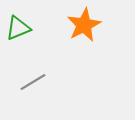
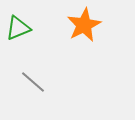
gray line: rotated 72 degrees clockwise
